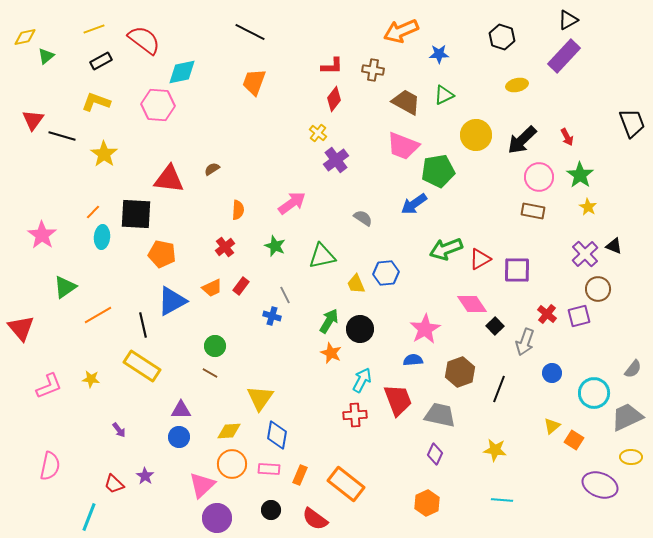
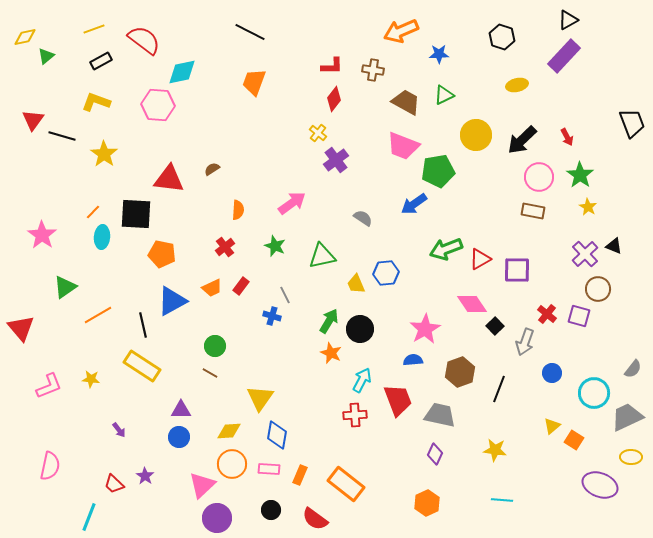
purple square at (579, 316): rotated 30 degrees clockwise
